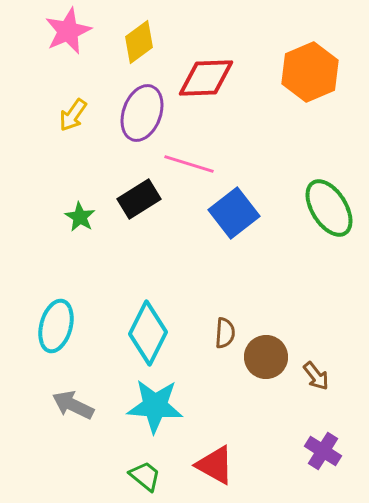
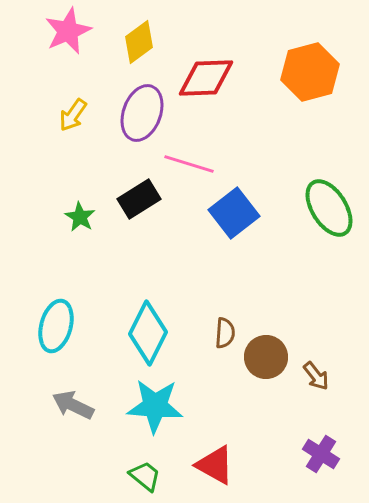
orange hexagon: rotated 8 degrees clockwise
purple cross: moved 2 px left, 3 px down
